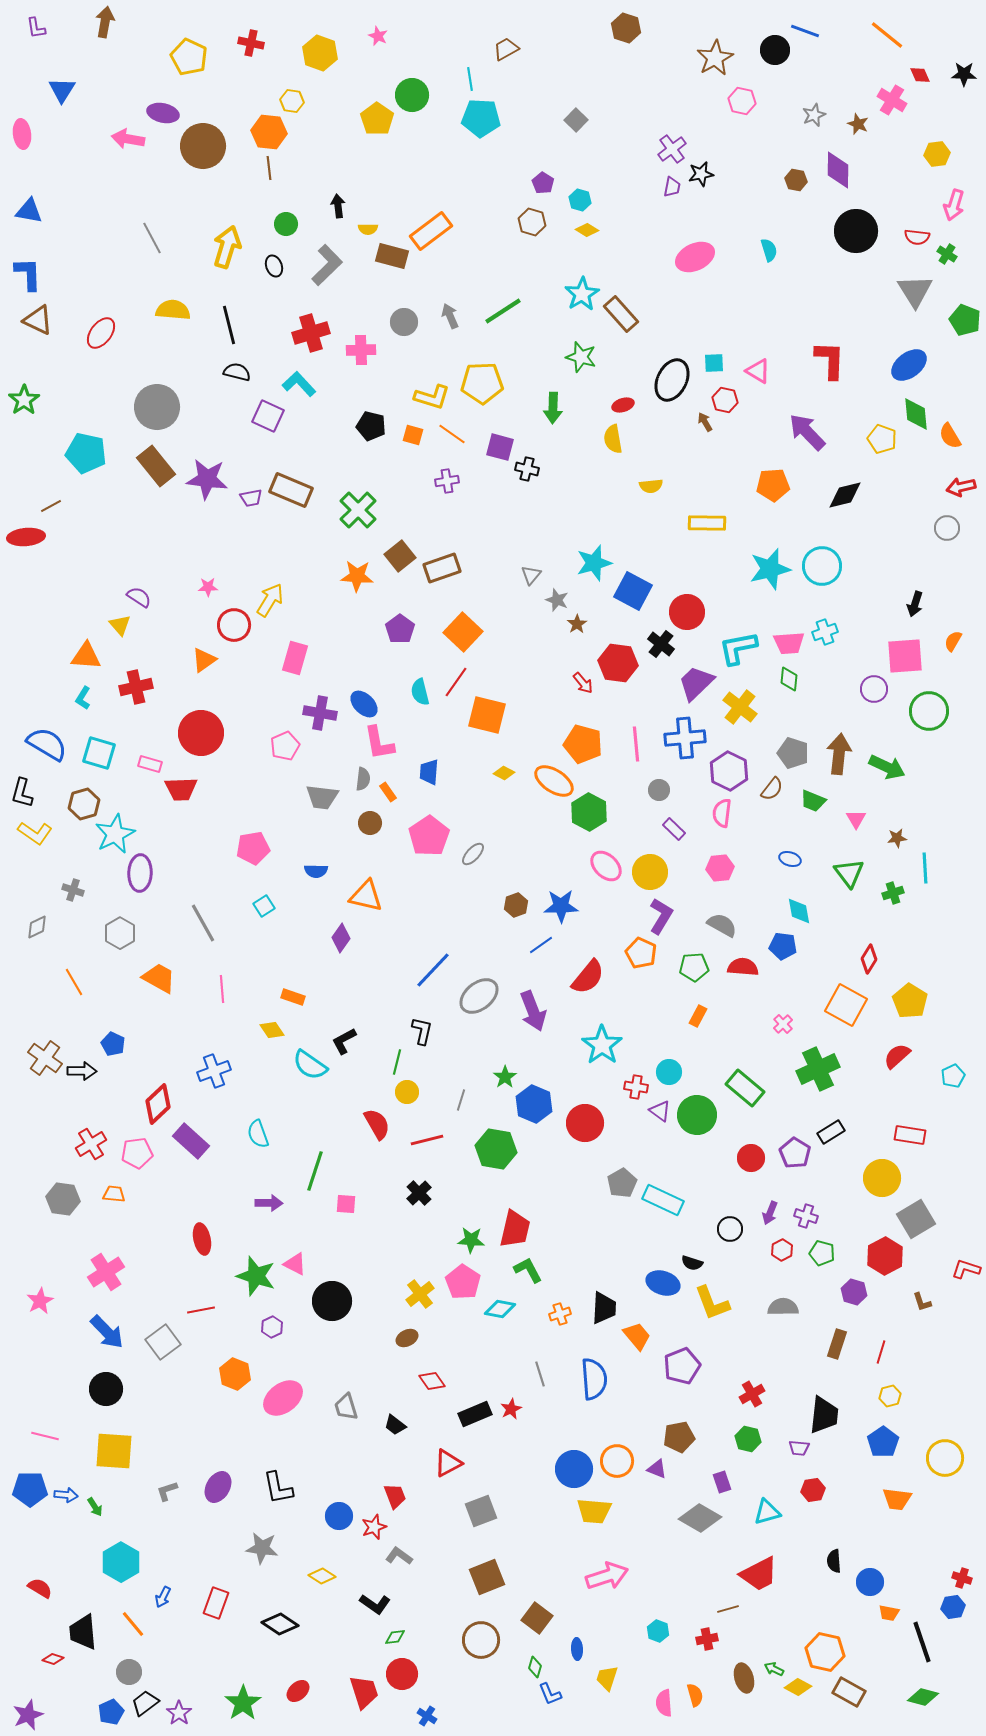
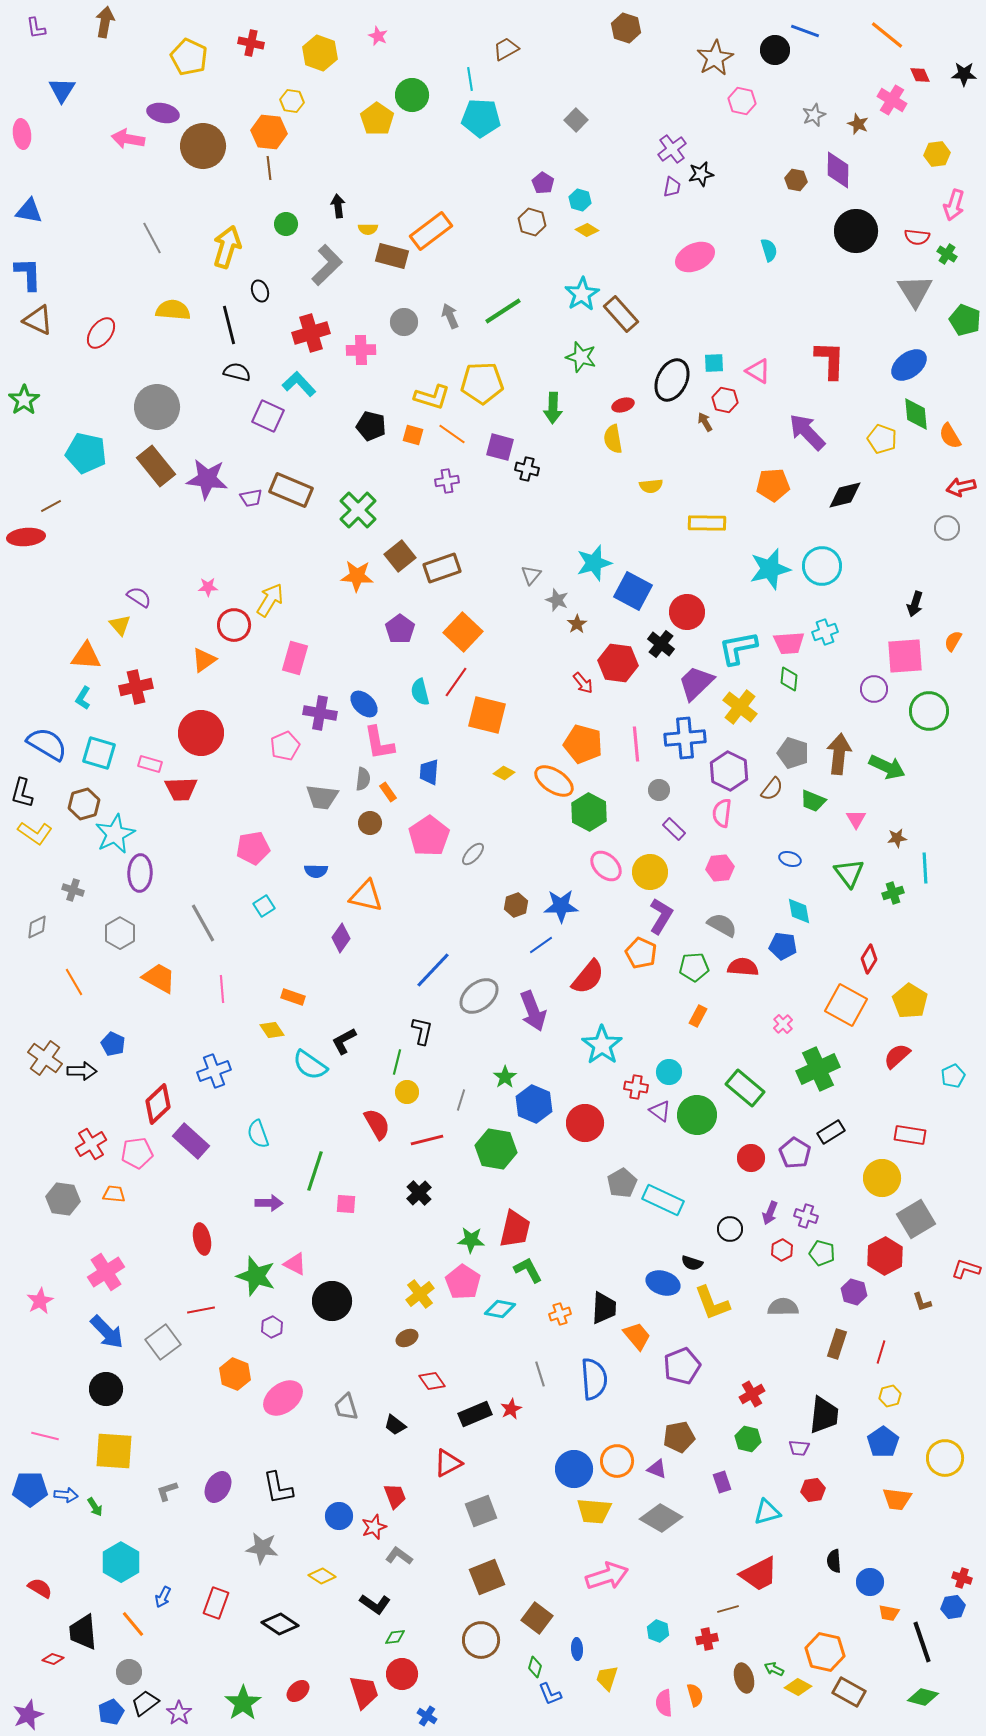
black ellipse at (274, 266): moved 14 px left, 25 px down
gray diamond at (700, 1518): moved 39 px left
